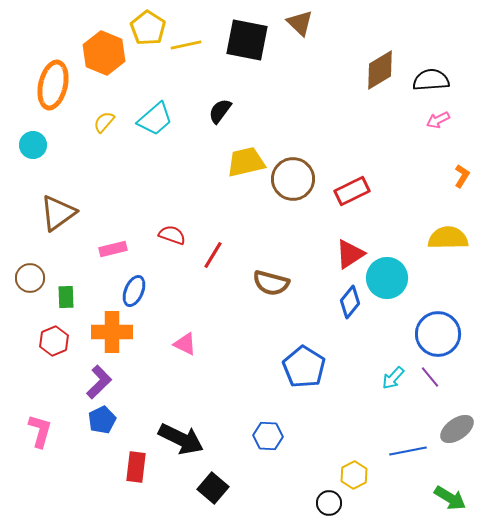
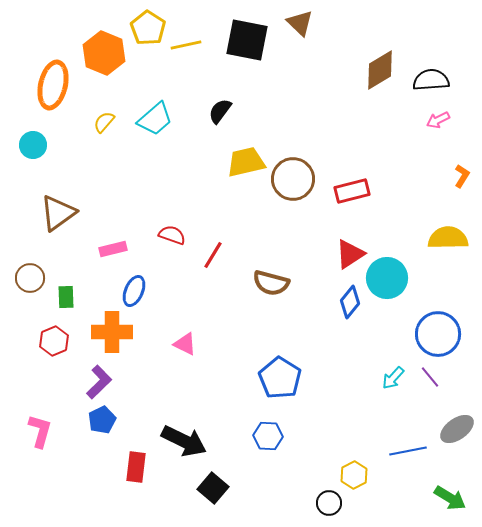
red rectangle at (352, 191): rotated 12 degrees clockwise
blue pentagon at (304, 367): moved 24 px left, 11 px down
black arrow at (181, 439): moved 3 px right, 2 px down
